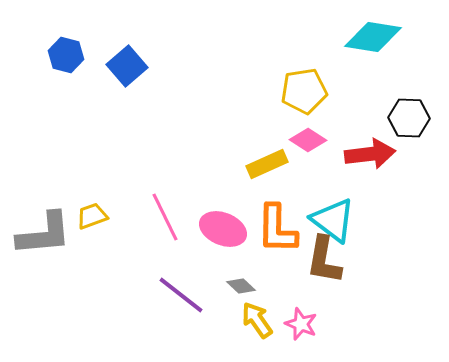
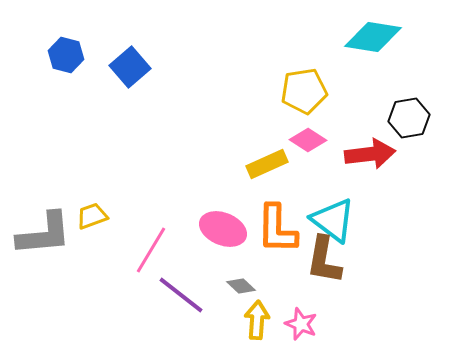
blue square: moved 3 px right, 1 px down
black hexagon: rotated 12 degrees counterclockwise
pink line: moved 14 px left, 33 px down; rotated 57 degrees clockwise
yellow arrow: rotated 39 degrees clockwise
